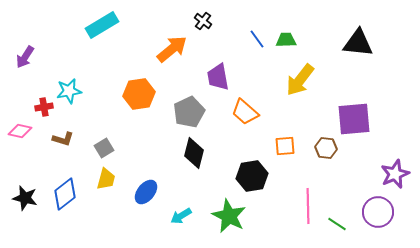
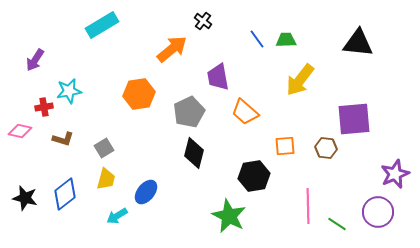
purple arrow: moved 10 px right, 3 px down
black hexagon: moved 2 px right
cyan arrow: moved 64 px left
